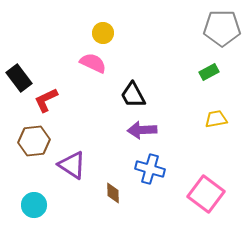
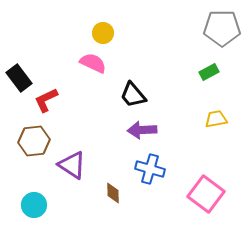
black trapezoid: rotated 12 degrees counterclockwise
